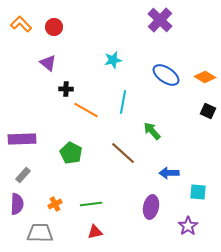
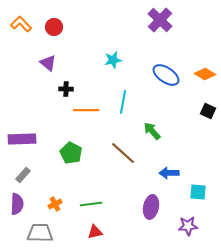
orange diamond: moved 3 px up
orange line: rotated 30 degrees counterclockwise
purple star: rotated 30 degrees clockwise
